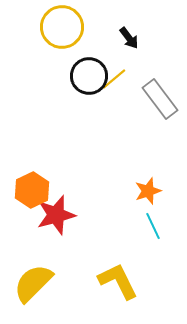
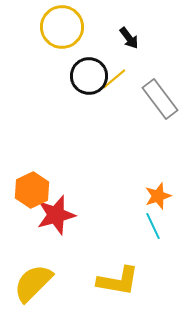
orange star: moved 10 px right, 5 px down
yellow L-shape: rotated 126 degrees clockwise
